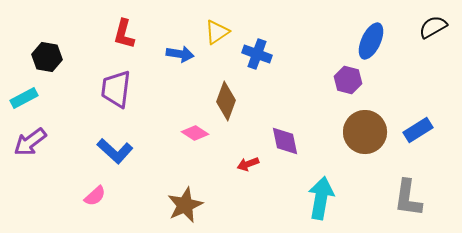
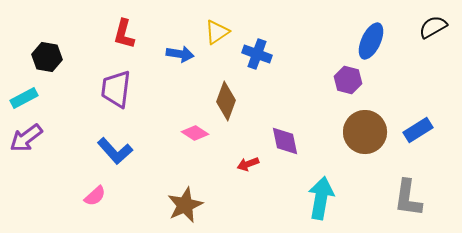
purple arrow: moved 4 px left, 4 px up
blue L-shape: rotated 6 degrees clockwise
